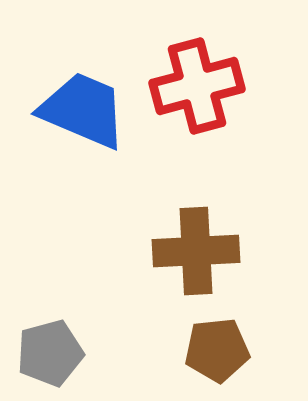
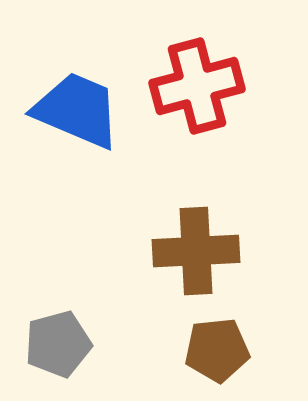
blue trapezoid: moved 6 px left
gray pentagon: moved 8 px right, 9 px up
